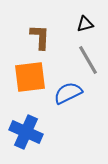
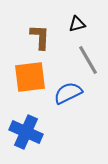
black triangle: moved 8 px left
